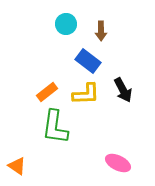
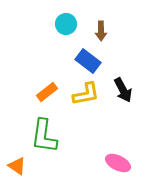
yellow L-shape: rotated 8 degrees counterclockwise
green L-shape: moved 11 px left, 9 px down
